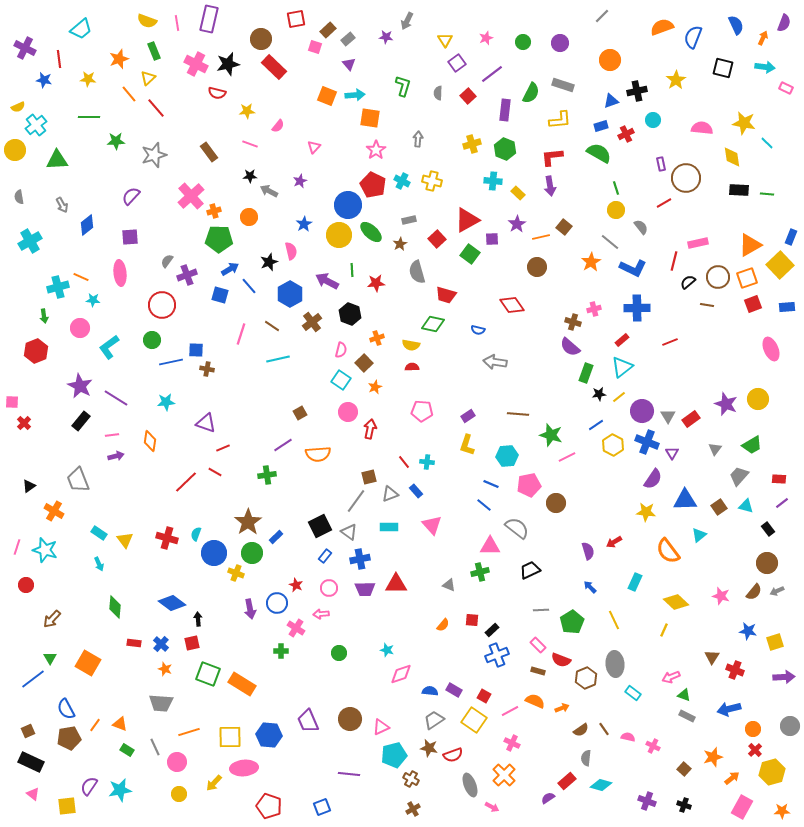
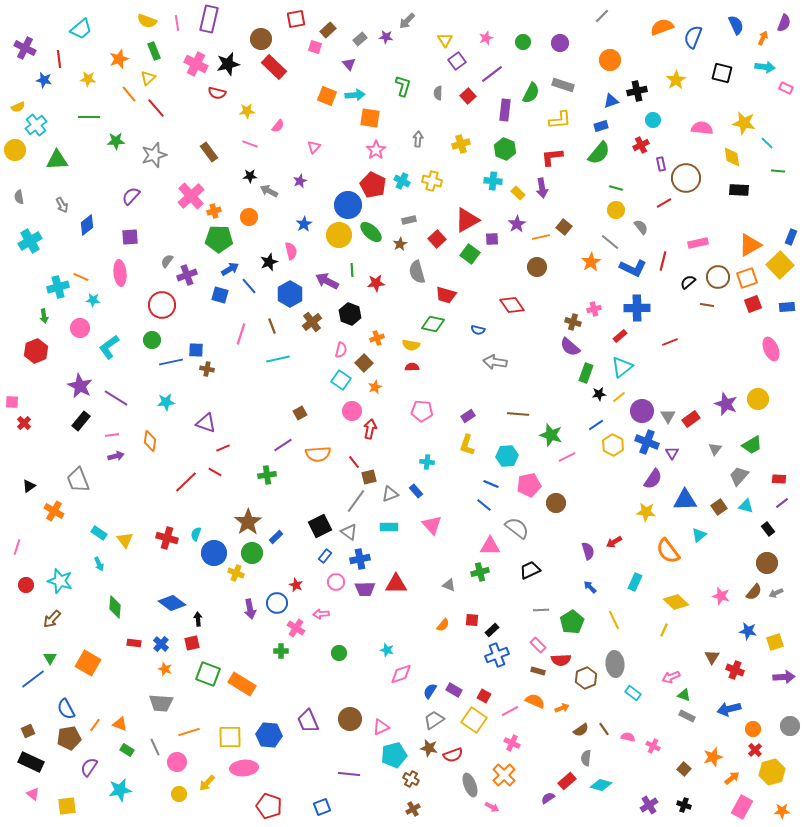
gray arrow at (407, 21): rotated 18 degrees clockwise
gray rectangle at (348, 39): moved 12 px right
purple square at (457, 63): moved 2 px up
black square at (723, 68): moved 1 px left, 5 px down
red cross at (626, 134): moved 15 px right, 11 px down
yellow cross at (472, 144): moved 11 px left
green semicircle at (599, 153): rotated 100 degrees clockwise
purple arrow at (550, 186): moved 8 px left, 2 px down
green line at (616, 188): rotated 56 degrees counterclockwise
green line at (767, 194): moved 11 px right, 23 px up
red line at (674, 261): moved 11 px left
brown line at (272, 326): rotated 35 degrees clockwise
red rectangle at (622, 340): moved 2 px left, 4 px up
pink circle at (348, 412): moved 4 px right, 1 px up
red line at (404, 462): moved 50 px left
cyan star at (45, 550): moved 15 px right, 31 px down
pink circle at (329, 588): moved 7 px right, 6 px up
gray arrow at (777, 591): moved 1 px left, 2 px down
red semicircle at (561, 660): rotated 24 degrees counterclockwise
blue semicircle at (430, 691): rotated 63 degrees counterclockwise
yellow arrow at (214, 783): moved 7 px left
purple semicircle at (89, 786): moved 19 px up
purple cross at (647, 801): moved 2 px right, 4 px down; rotated 36 degrees clockwise
